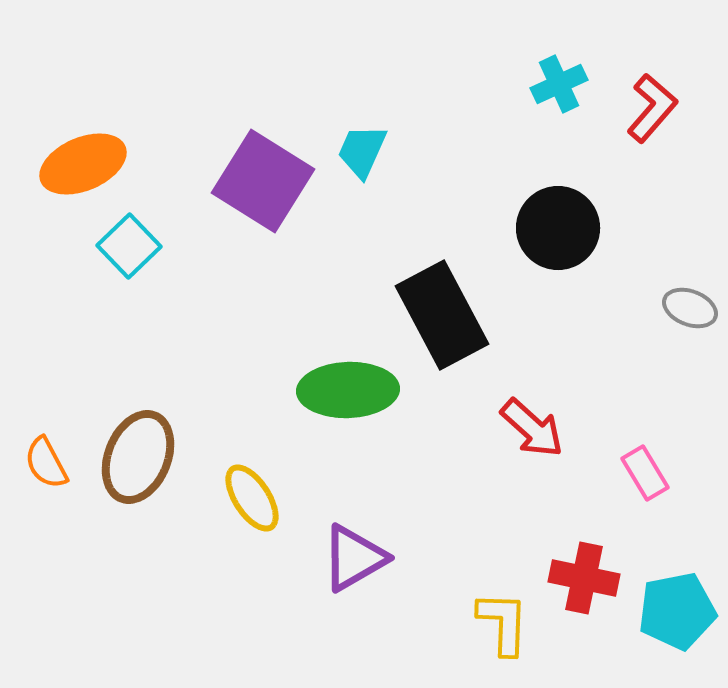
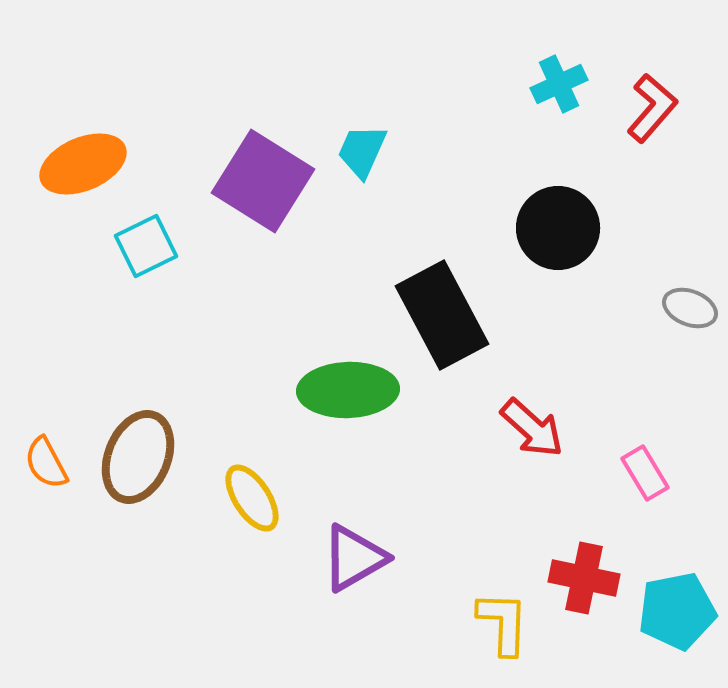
cyan square: moved 17 px right; rotated 18 degrees clockwise
